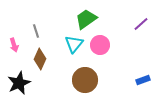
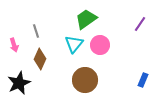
purple line: moved 1 px left; rotated 14 degrees counterclockwise
blue rectangle: rotated 48 degrees counterclockwise
